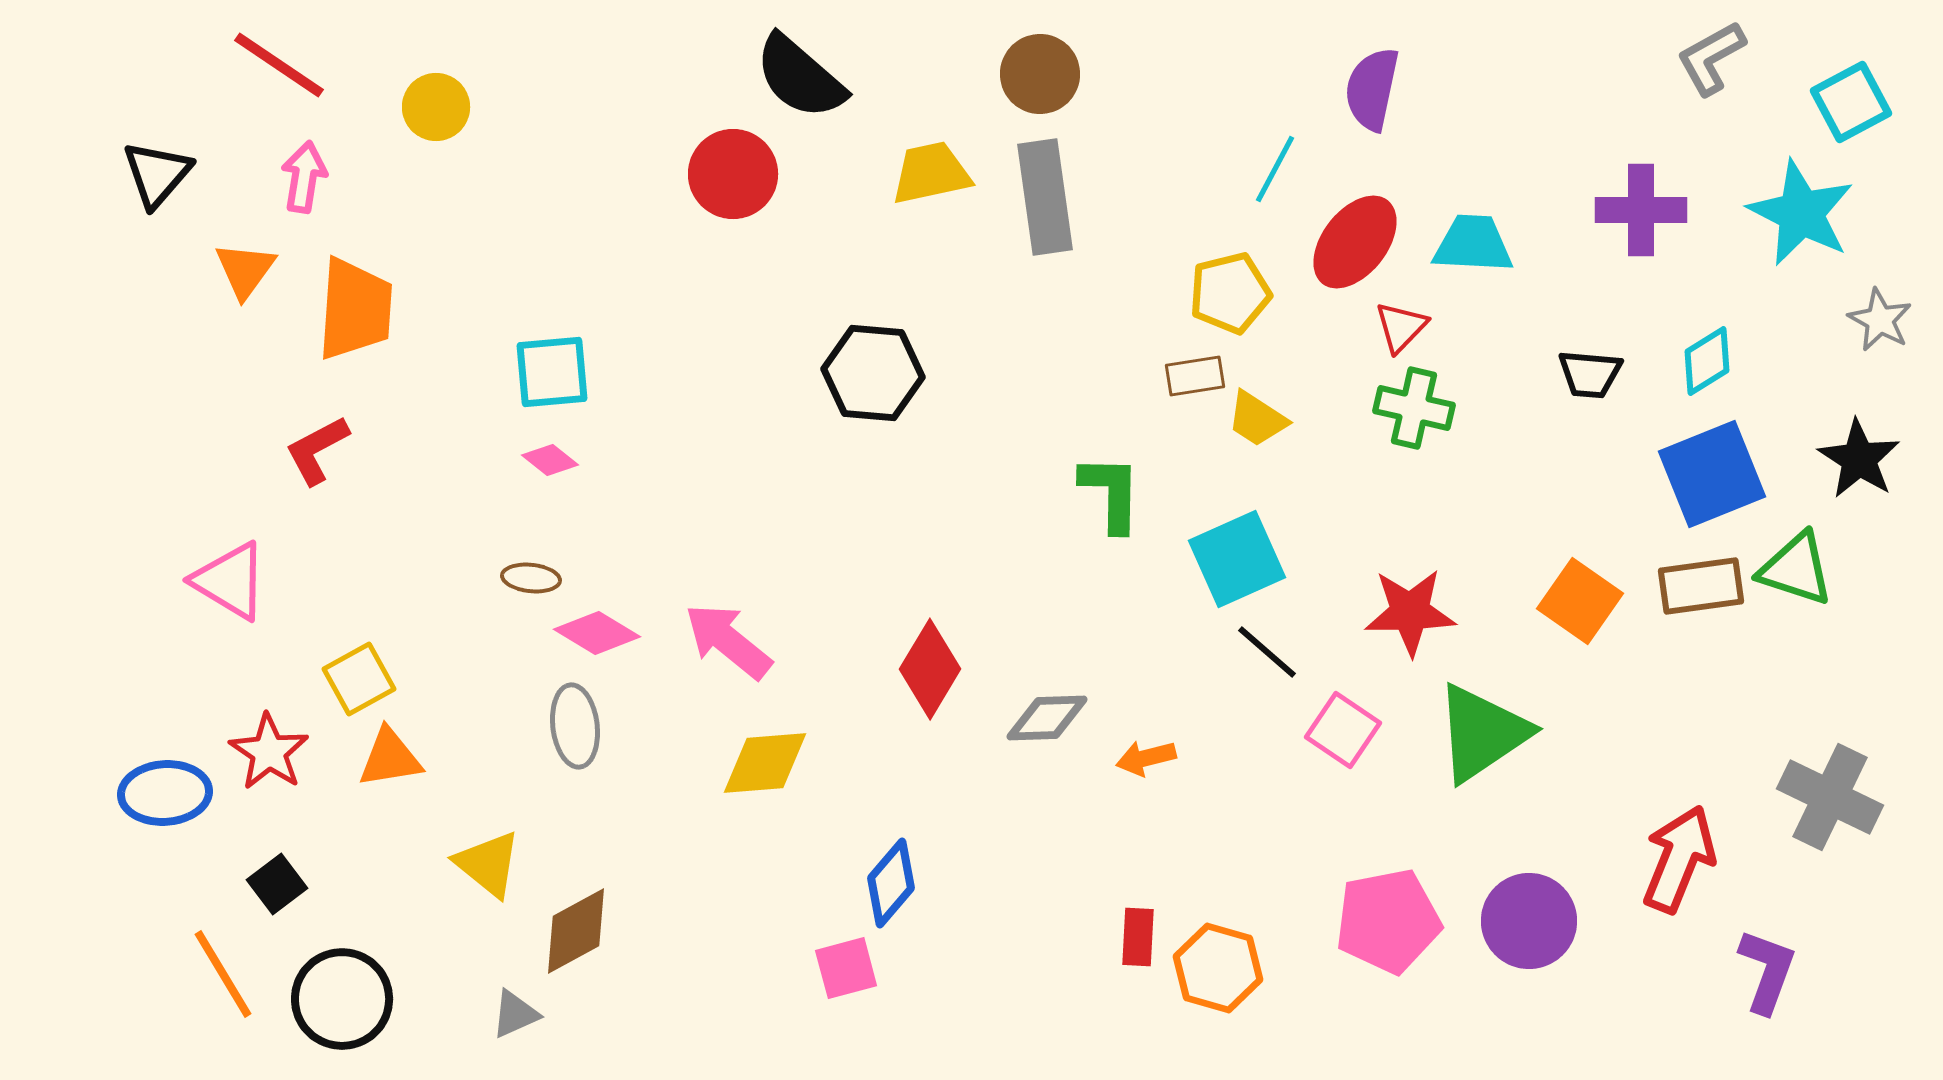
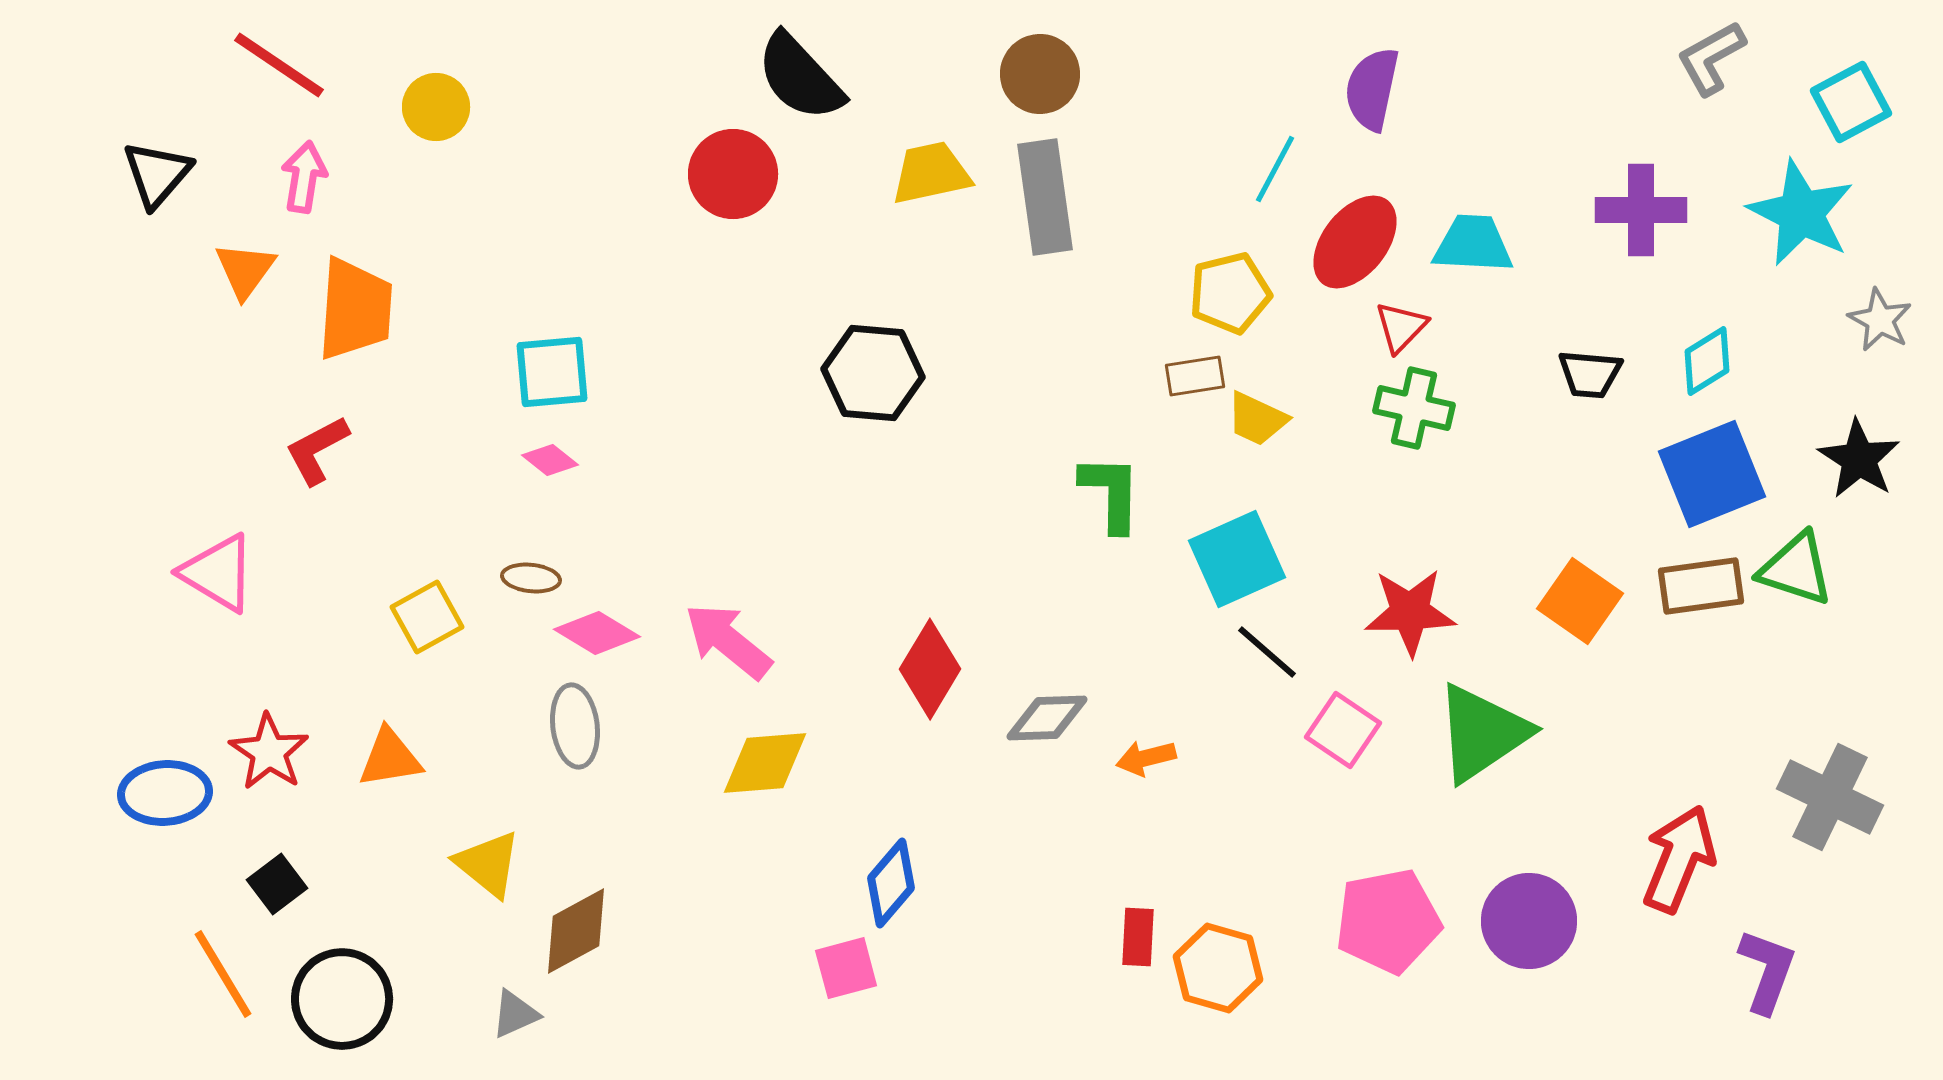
black semicircle at (800, 77): rotated 6 degrees clockwise
yellow trapezoid at (1257, 419): rotated 8 degrees counterclockwise
pink triangle at (230, 581): moved 12 px left, 8 px up
yellow square at (359, 679): moved 68 px right, 62 px up
